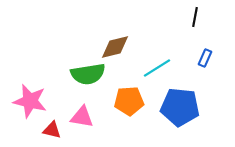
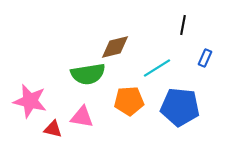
black line: moved 12 px left, 8 px down
red triangle: moved 1 px right, 1 px up
